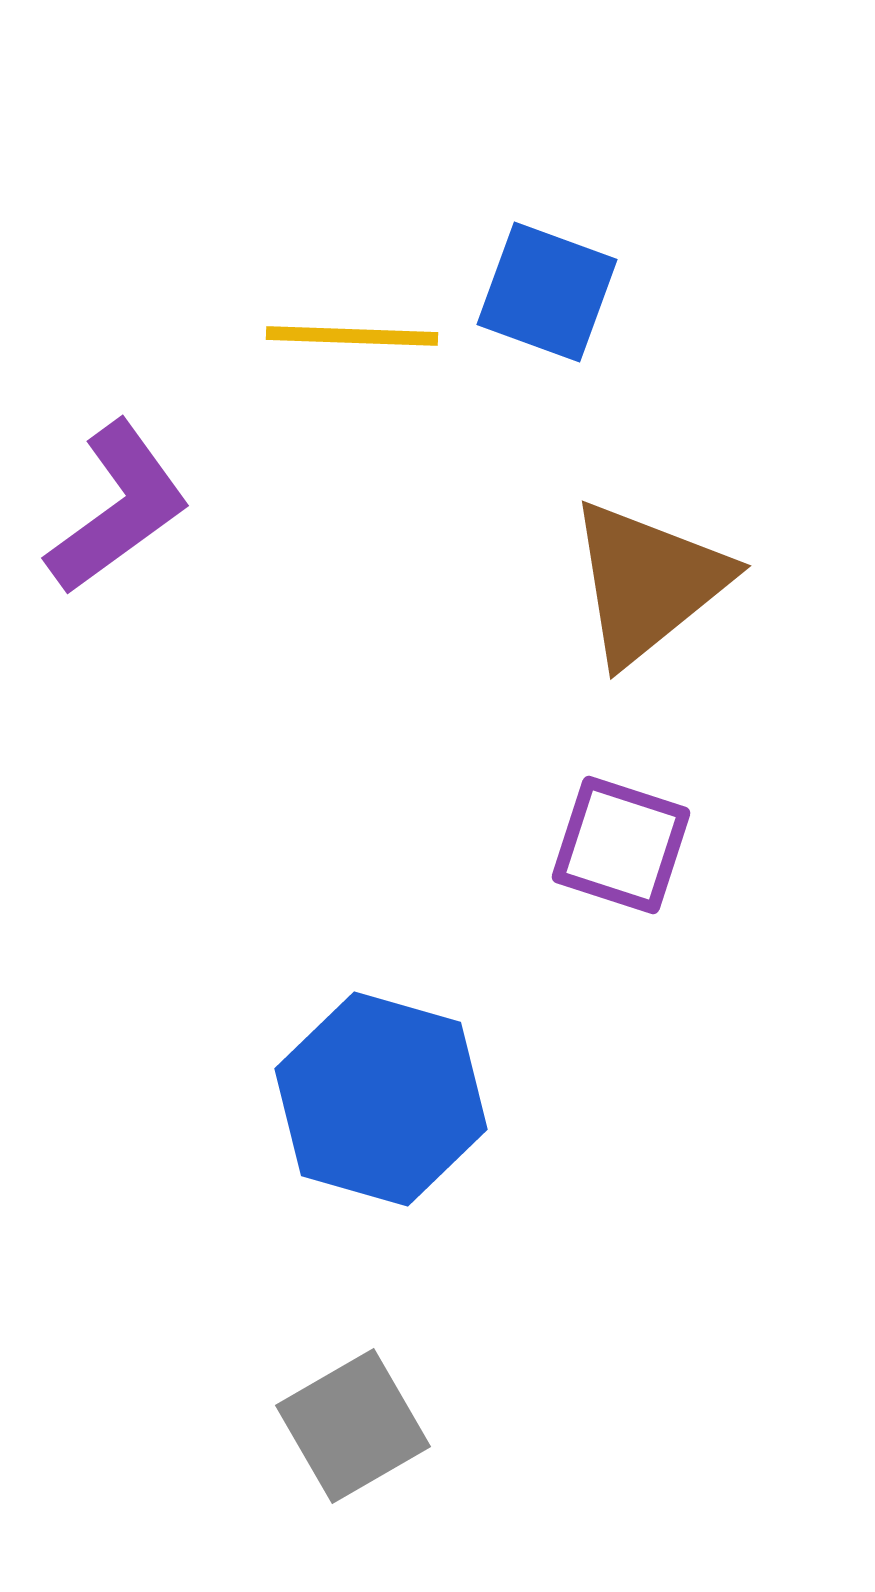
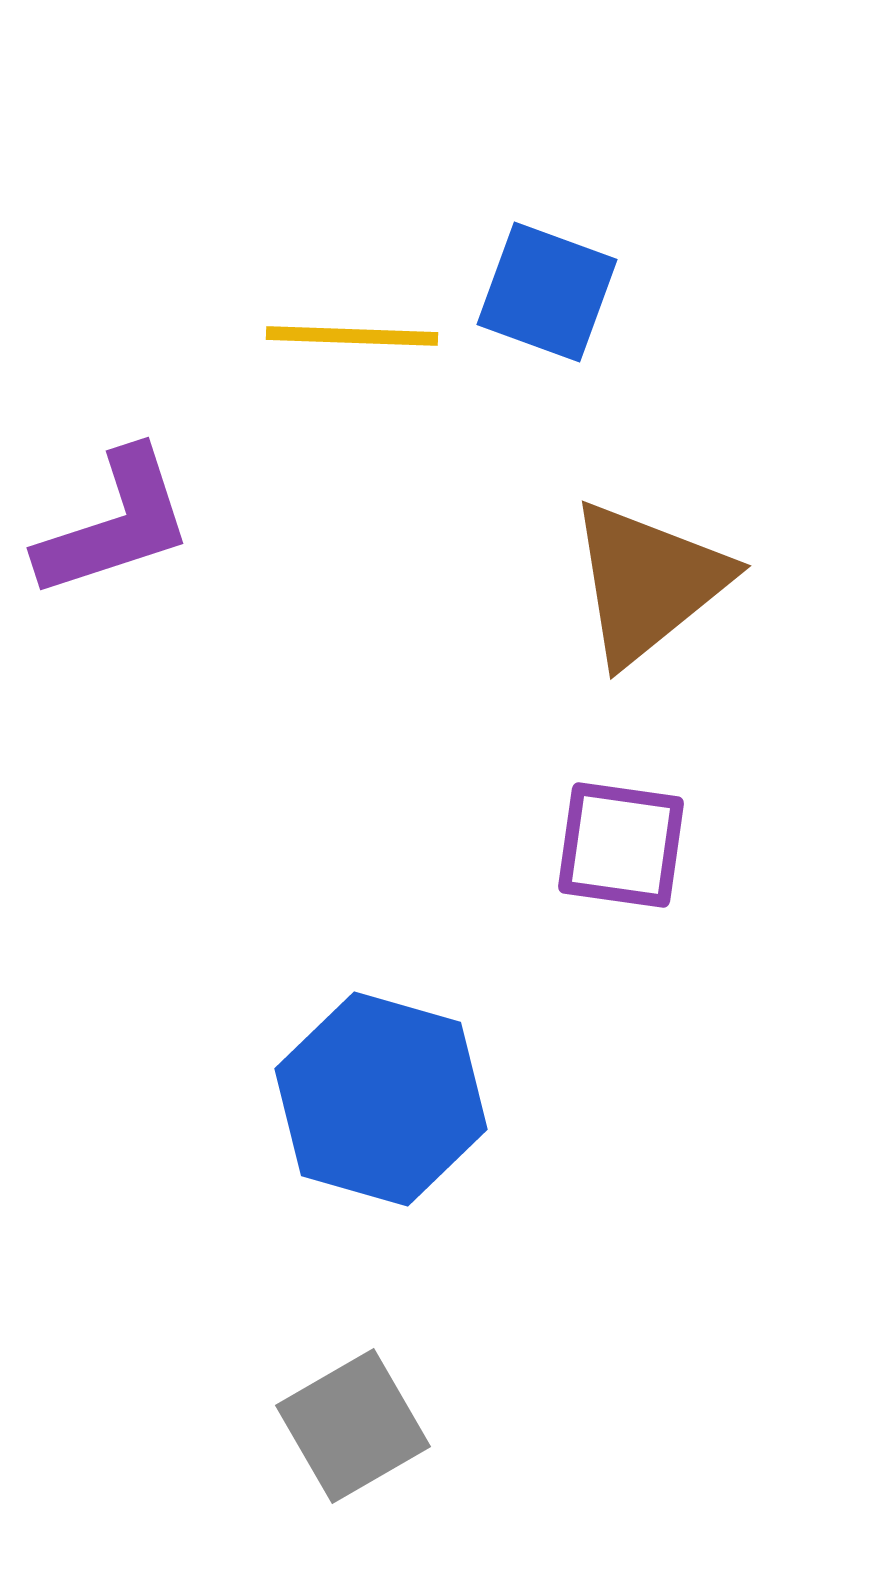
purple L-shape: moved 3 px left, 16 px down; rotated 18 degrees clockwise
purple square: rotated 10 degrees counterclockwise
